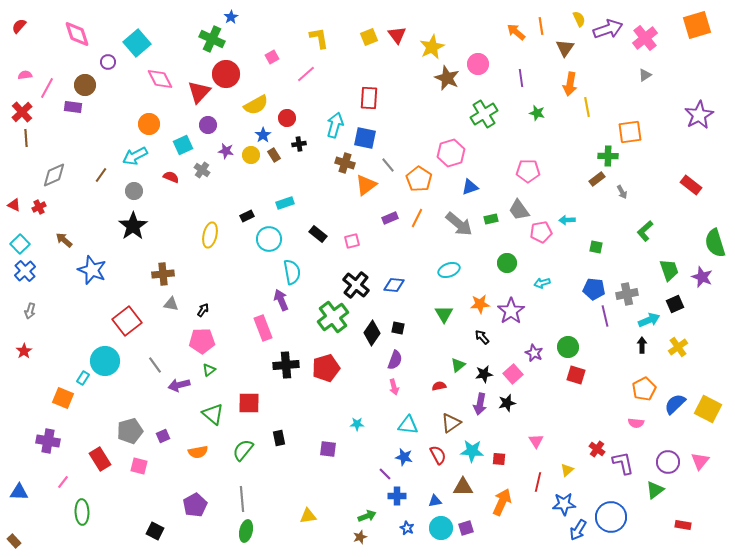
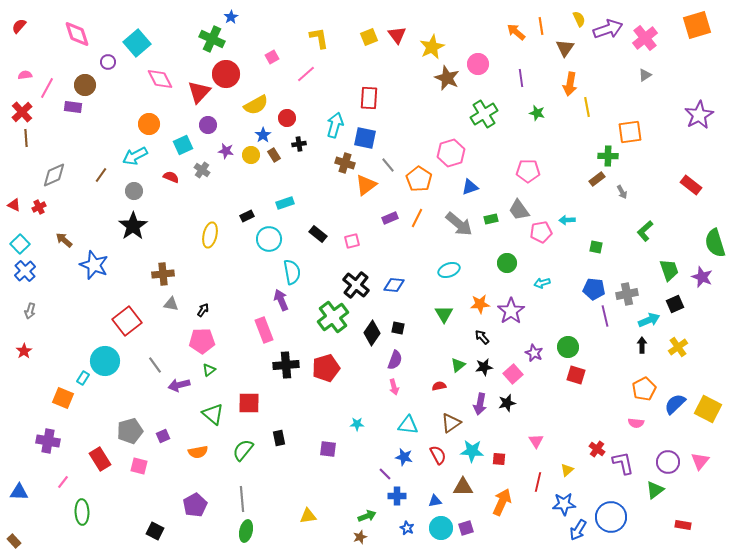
blue star at (92, 270): moved 2 px right, 5 px up
pink rectangle at (263, 328): moved 1 px right, 2 px down
black star at (484, 374): moved 7 px up
